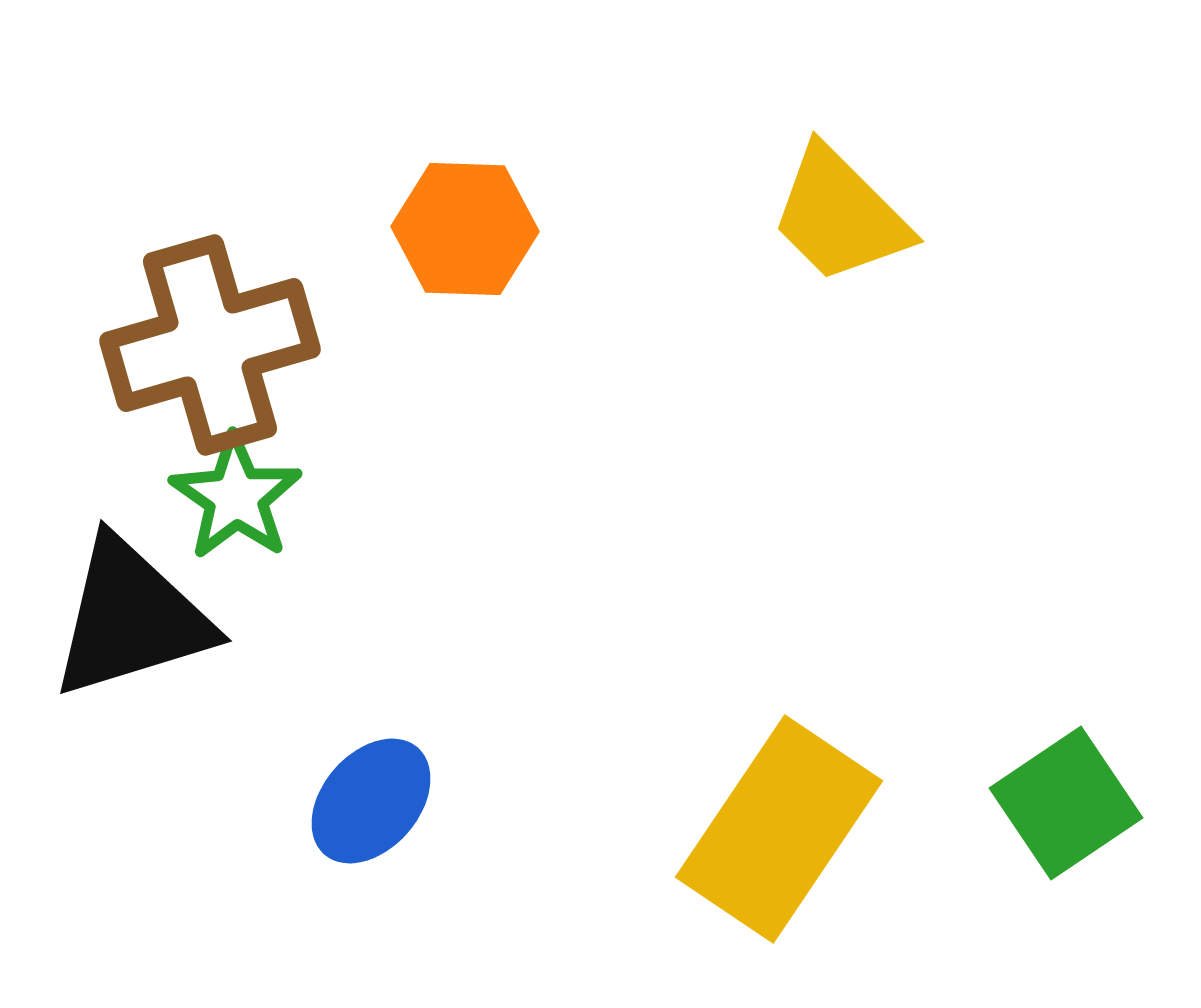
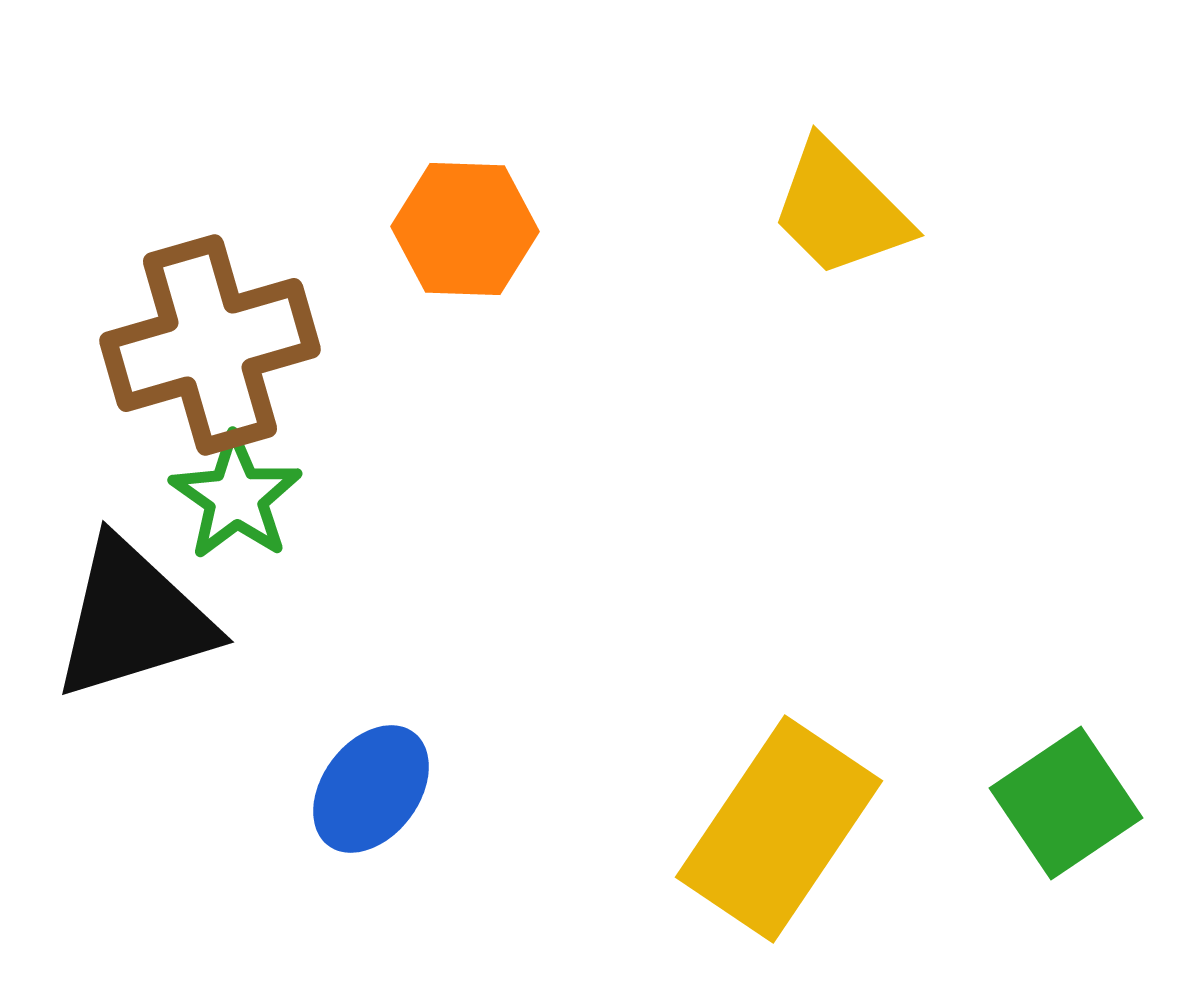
yellow trapezoid: moved 6 px up
black triangle: moved 2 px right, 1 px down
blue ellipse: moved 12 px up; rotated 4 degrees counterclockwise
